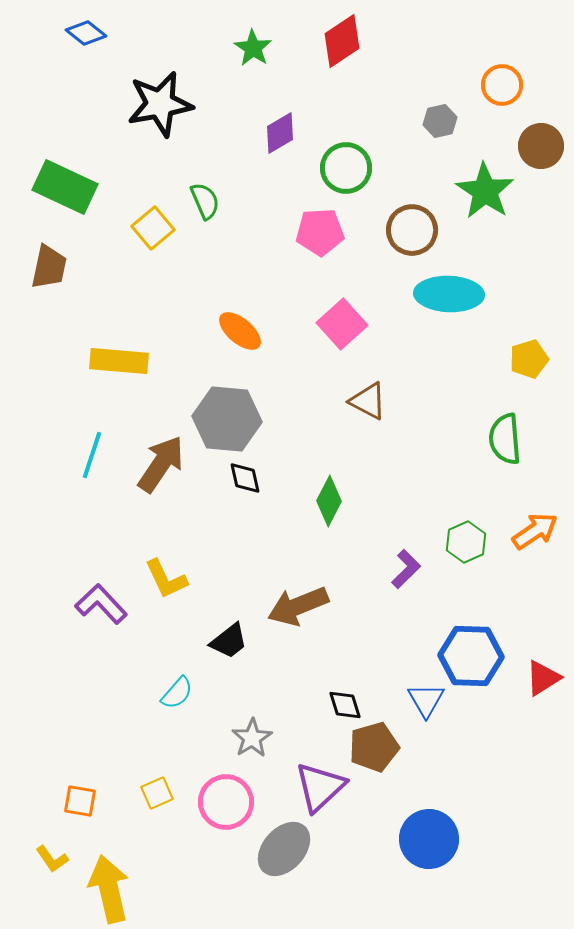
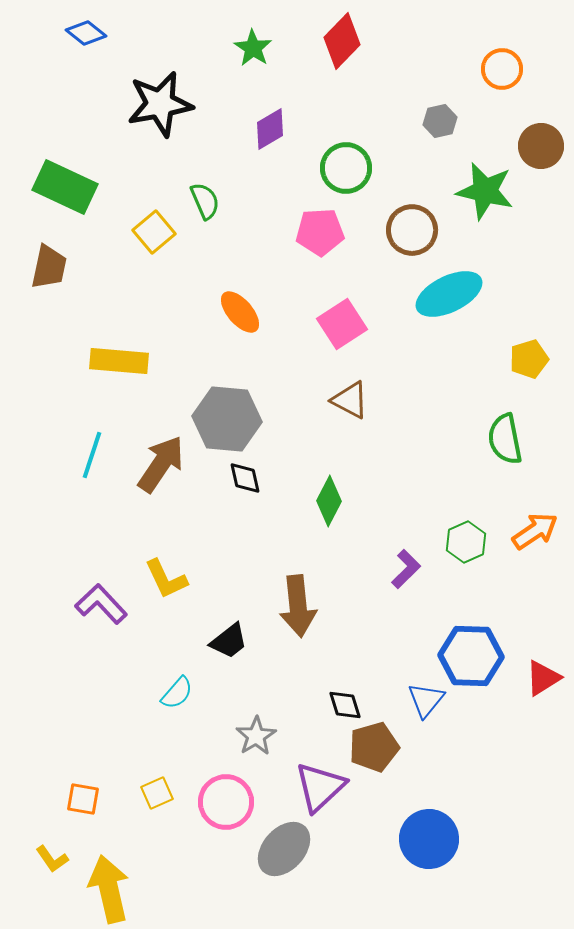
red diamond at (342, 41): rotated 12 degrees counterclockwise
orange circle at (502, 85): moved 16 px up
purple diamond at (280, 133): moved 10 px left, 4 px up
green star at (485, 191): rotated 20 degrees counterclockwise
yellow square at (153, 228): moved 1 px right, 4 px down
cyan ellipse at (449, 294): rotated 28 degrees counterclockwise
pink square at (342, 324): rotated 9 degrees clockwise
orange ellipse at (240, 331): moved 19 px up; rotated 9 degrees clockwise
brown triangle at (368, 401): moved 18 px left, 1 px up
green semicircle at (505, 439): rotated 6 degrees counterclockwise
brown arrow at (298, 606): rotated 74 degrees counterclockwise
blue triangle at (426, 700): rotated 9 degrees clockwise
gray star at (252, 738): moved 4 px right, 2 px up
orange square at (80, 801): moved 3 px right, 2 px up
